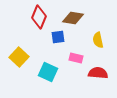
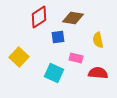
red diamond: rotated 35 degrees clockwise
cyan square: moved 6 px right, 1 px down
